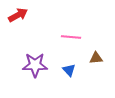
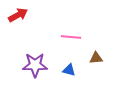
blue triangle: rotated 32 degrees counterclockwise
